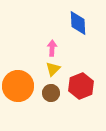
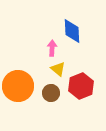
blue diamond: moved 6 px left, 8 px down
yellow triangle: moved 5 px right; rotated 35 degrees counterclockwise
